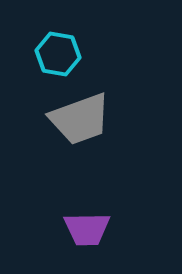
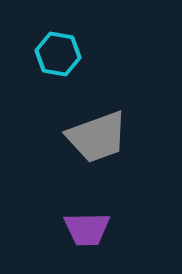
gray trapezoid: moved 17 px right, 18 px down
